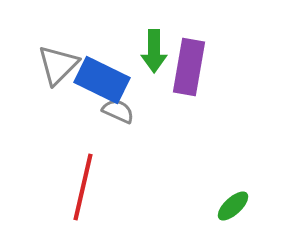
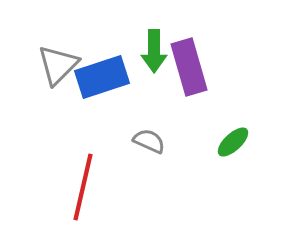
purple rectangle: rotated 26 degrees counterclockwise
blue rectangle: moved 3 px up; rotated 44 degrees counterclockwise
gray semicircle: moved 31 px right, 30 px down
green ellipse: moved 64 px up
